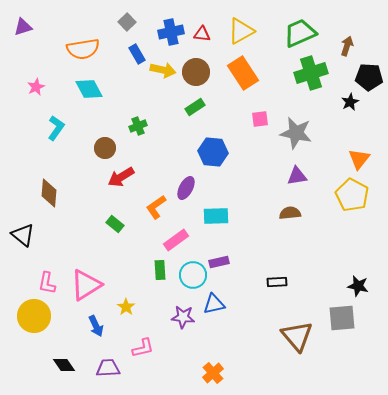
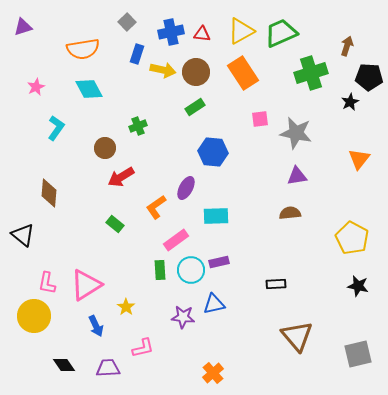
green trapezoid at (300, 33): moved 19 px left
blue rectangle at (137, 54): rotated 48 degrees clockwise
yellow pentagon at (352, 195): moved 43 px down
cyan circle at (193, 275): moved 2 px left, 5 px up
black rectangle at (277, 282): moved 1 px left, 2 px down
gray square at (342, 318): moved 16 px right, 36 px down; rotated 8 degrees counterclockwise
